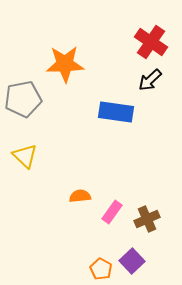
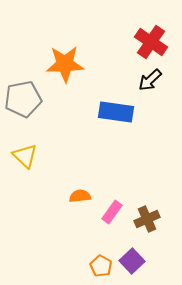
orange pentagon: moved 3 px up
